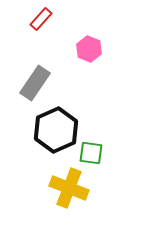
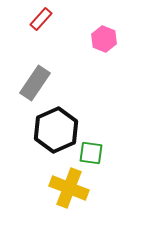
pink hexagon: moved 15 px right, 10 px up
